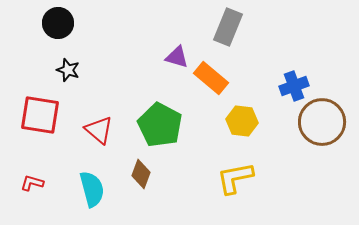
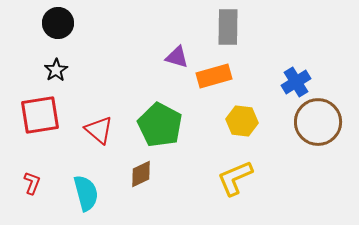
gray rectangle: rotated 21 degrees counterclockwise
black star: moved 12 px left; rotated 20 degrees clockwise
orange rectangle: moved 3 px right, 2 px up; rotated 56 degrees counterclockwise
blue cross: moved 2 px right, 4 px up; rotated 12 degrees counterclockwise
red square: rotated 18 degrees counterclockwise
brown circle: moved 4 px left
brown diamond: rotated 44 degrees clockwise
yellow L-shape: rotated 12 degrees counterclockwise
red L-shape: rotated 95 degrees clockwise
cyan semicircle: moved 6 px left, 4 px down
